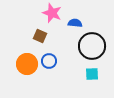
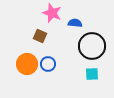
blue circle: moved 1 px left, 3 px down
